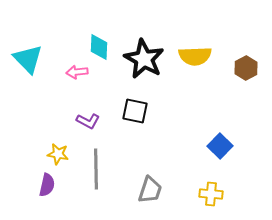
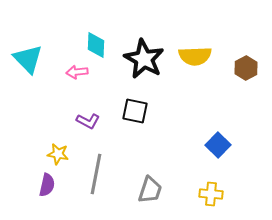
cyan diamond: moved 3 px left, 2 px up
blue square: moved 2 px left, 1 px up
gray line: moved 5 px down; rotated 12 degrees clockwise
